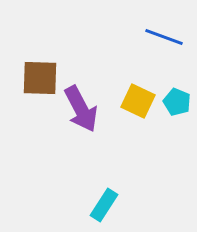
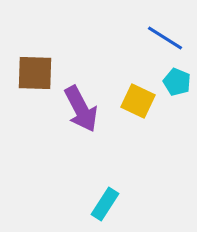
blue line: moved 1 px right, 1 px down; rotated 12 degrees clockwise
brown square: moved 5 px left, 5 px up
cyan pentagon: moved 20 px up
cyan rectangle: moved 1 px right, 1 px up
